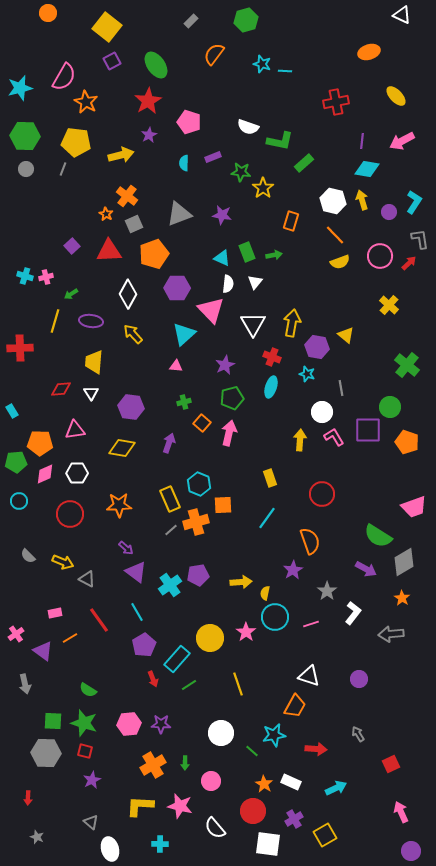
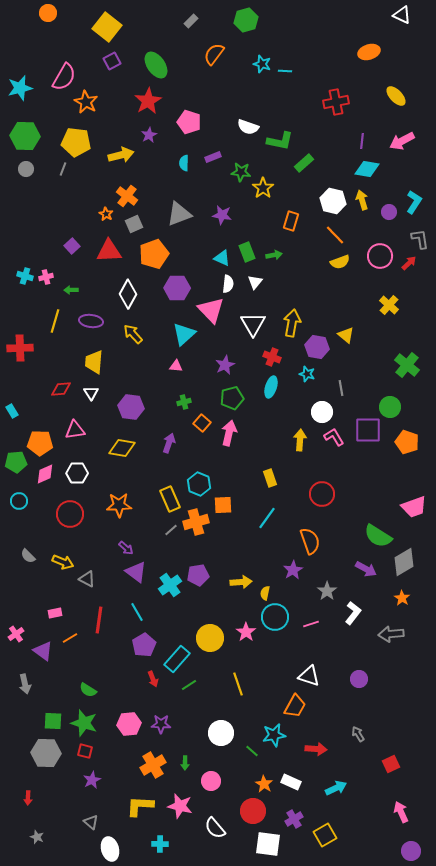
green arrow at (71, 294): moved 4 px up; rotated 32 degrees clockwise
red line at (99, 620): rotated 44 degrees clockwise
